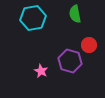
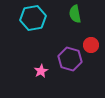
red circle: moved 2 px right
purple hexagon: moved 2 px up
pink star: rotated 16 degrees clockwise
